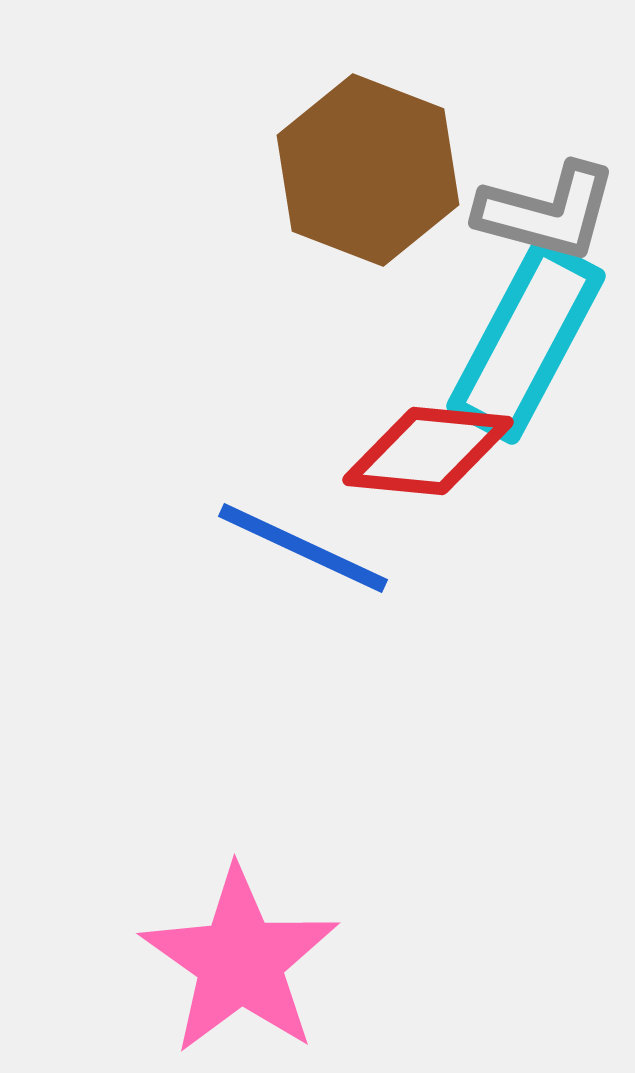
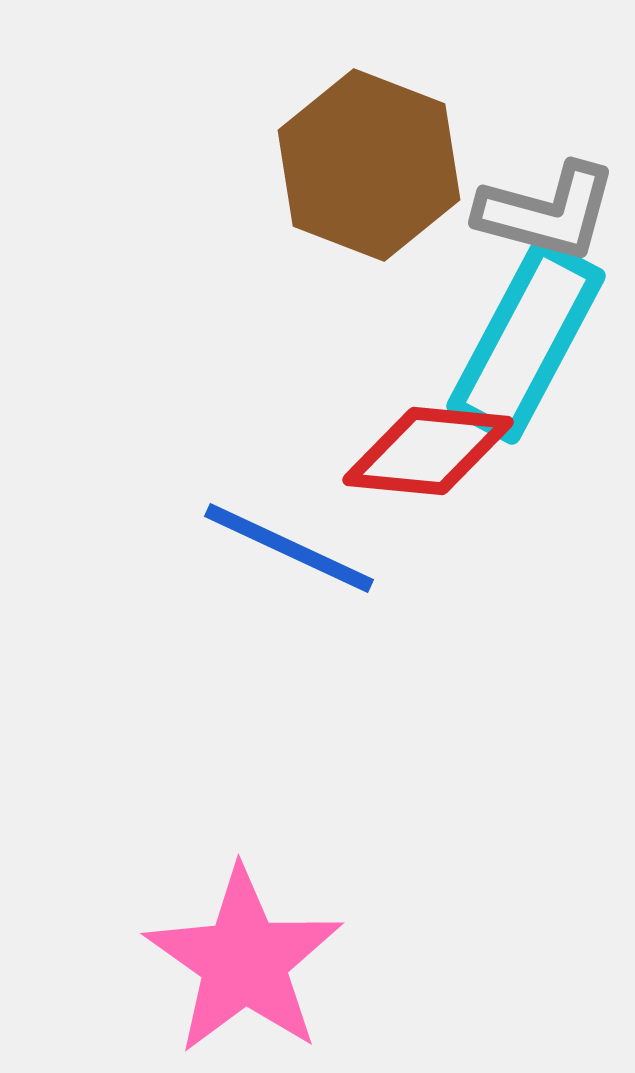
brown hexagon: moved 1 px right, 5 px up
blue line: moved 14 px left
pink star: moved 4 px right
